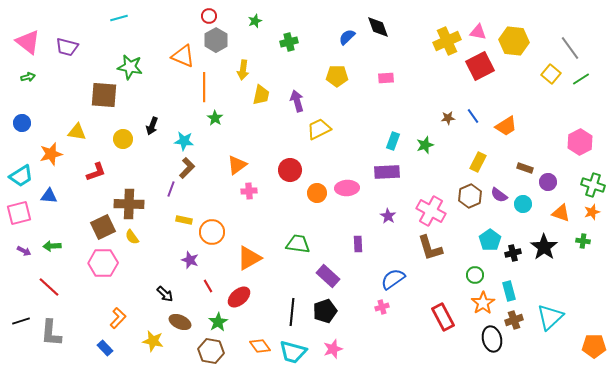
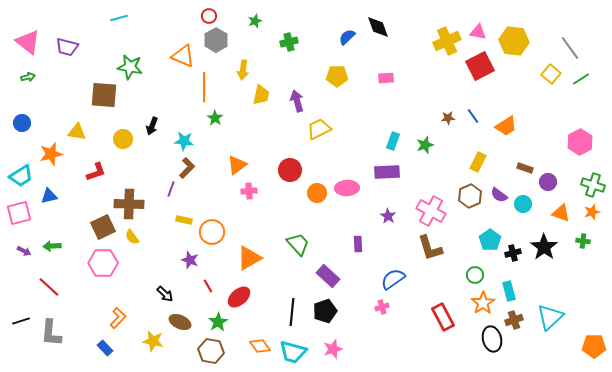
blue triangle at (49, 196): rotated 18 degrees counterclockwise
green trapezoid at (298, 244): rotated 40 degrees clockwise
